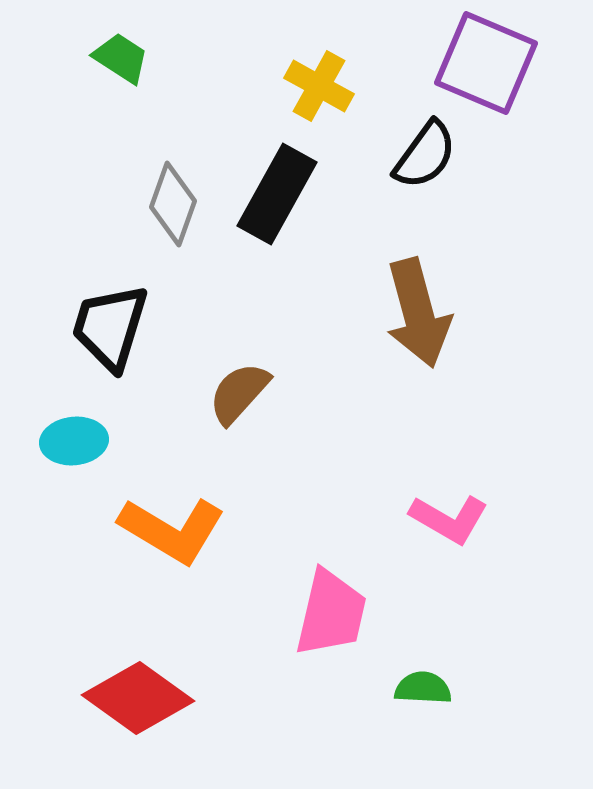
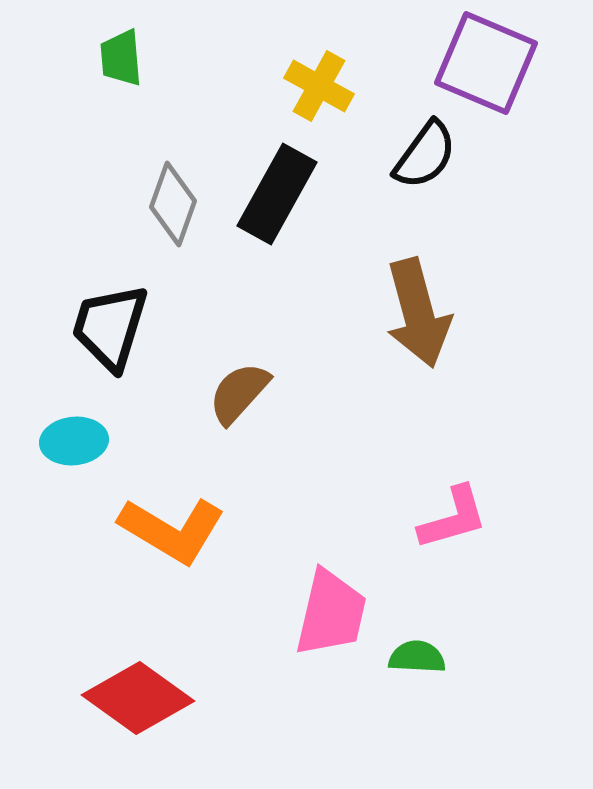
green trapezoid: rotated 128 degrees counterclockwise
pink L-shape: moved 4 px right, 1 px up; rotated 46 degrees counterclockwise
green semicircle: moved 6 px left, 31 px up
